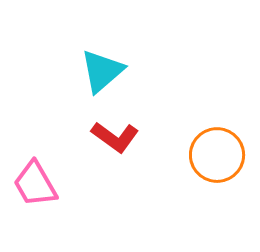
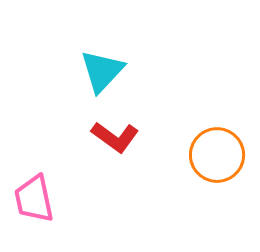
cyan triangle: rotated 6 degrees counterclockwise
pink trapezoid: moved 1 px left, 15 px down; rotated 18 degrees clockwise
